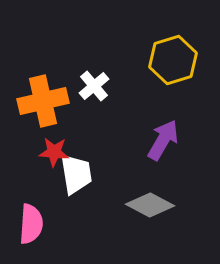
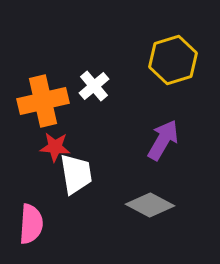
red star: moved 1 px right, 5 px up
